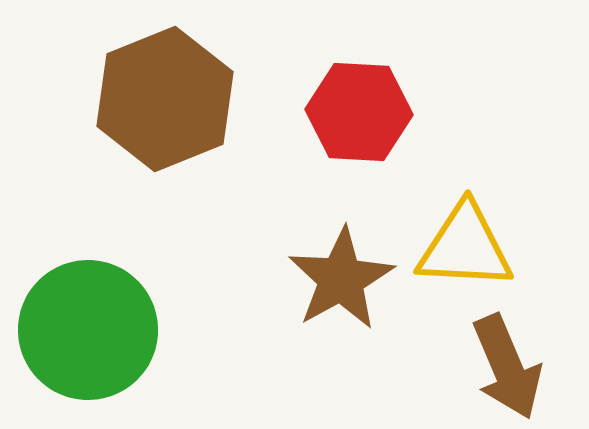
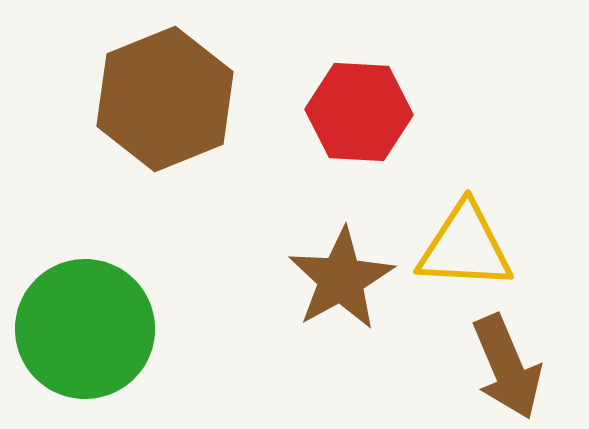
green circle: moved 3 px left, 1 px up
